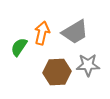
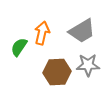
gray trapezoid: moved 7 px right, 1 px up
